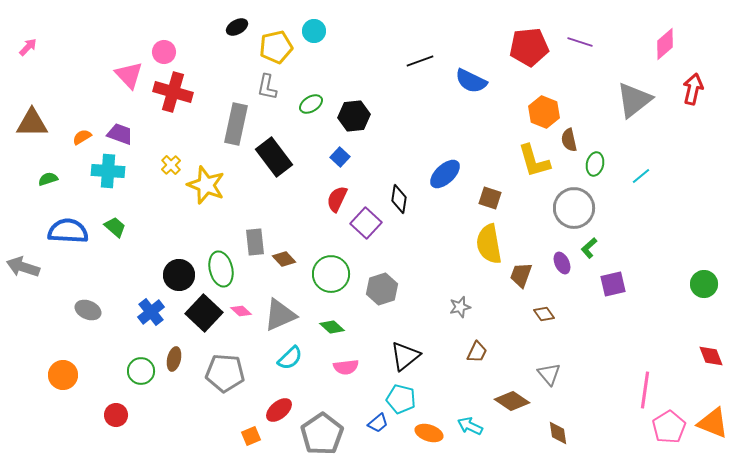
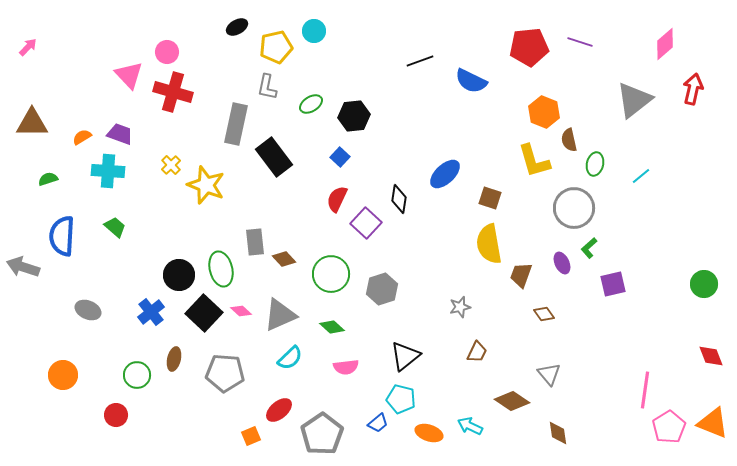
pink circle at (164, 52): moved 3 px right
blue semicircle at (68, 231): moved 6 px left, 5 px down; rotated 90 degrees counterclockwise
green circle at (141, 371): moved 4 px left, 4 px down
